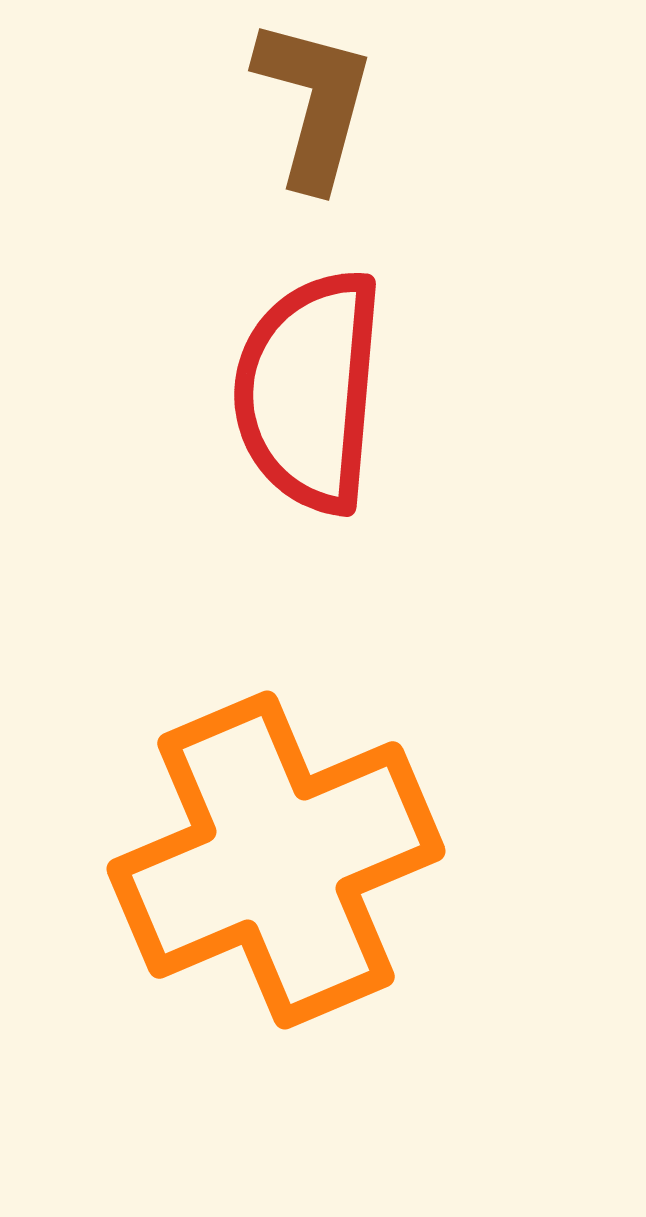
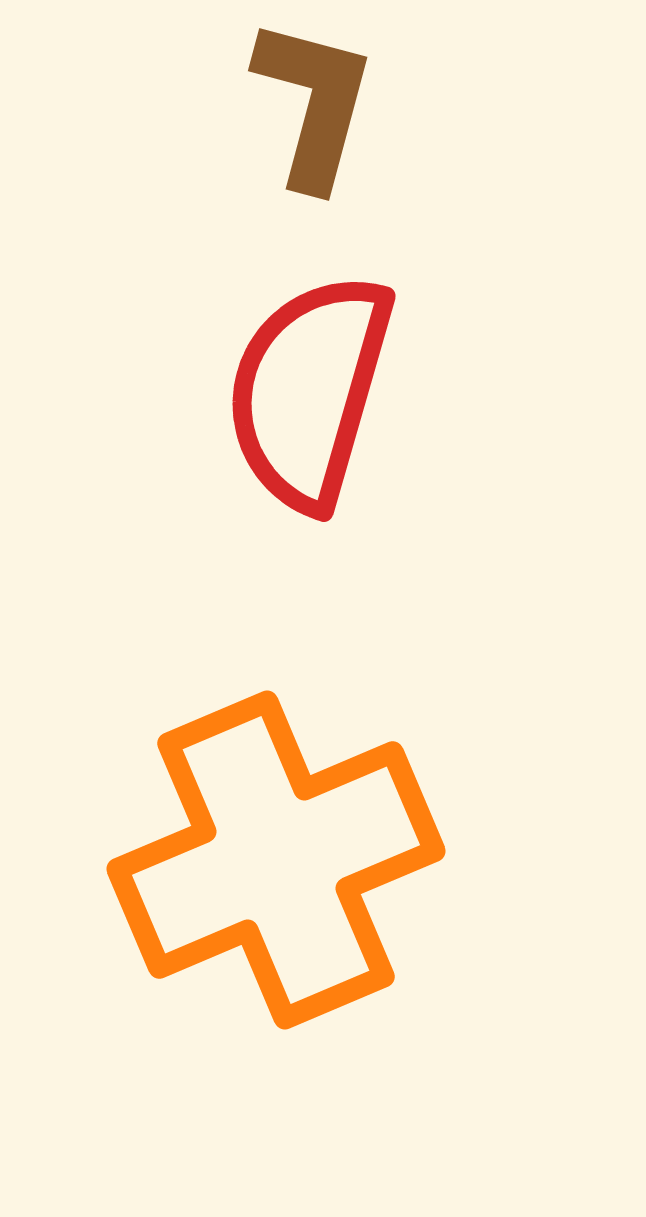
red semicircle: rotated 11 degrees clockwise
